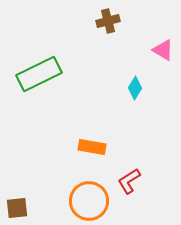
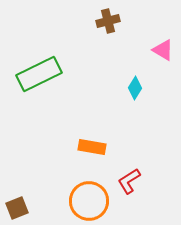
brown square: rotated 15 degrees counterclockwise
